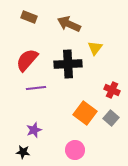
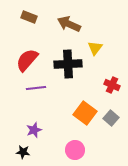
red cross: moved 5 px up
